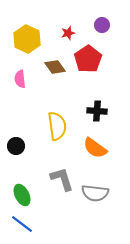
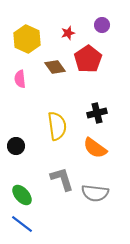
black cross: moved 2 px down; rotated 18 degrees counterclockwise
green ellipse: rotated 15 degrees counterclockwise
